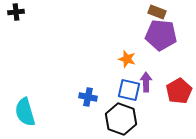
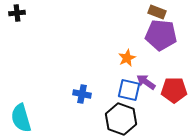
black cross: moved 1 px right, 1 px down
orange star: moved 1 px up; rotated 30 degrees clockwise
purple arrow: rotated 54 degrees counterclockwise
red pentagon: moved 5 px left, 1 px up; rotated 30 degrees clockwise
blue cross: moved 6 px left, 3 px up
cyan semicircle: moved 4 px left, 6 px down
